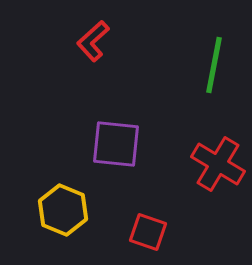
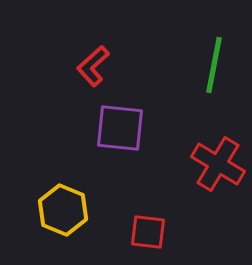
red L-shape: moved 25 px down
purple square: moved 4 px right, 16 px up
red square: rotated 12 degrees counterclockwise
